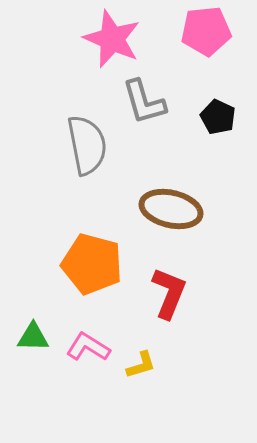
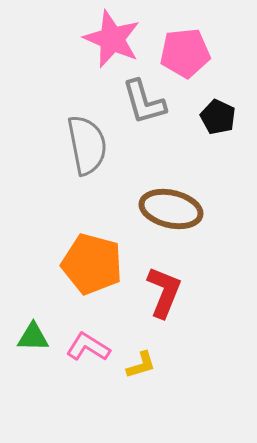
pink pentagon: moved 21 px left, 22 px down
red L-shape: moved 5 px left, 1 px up
